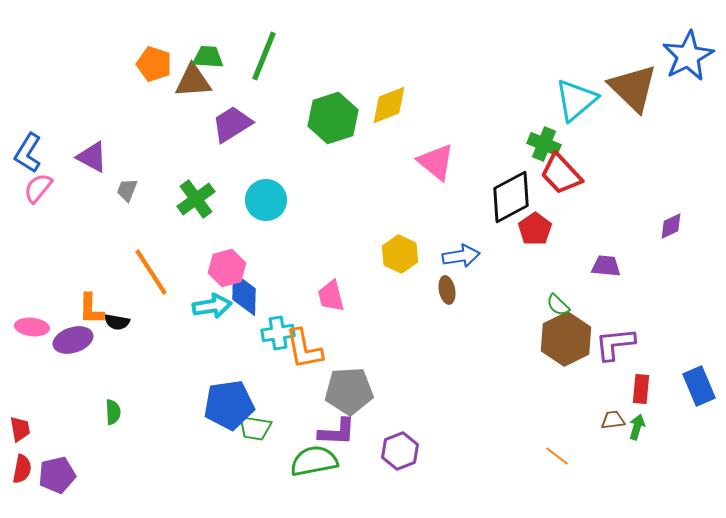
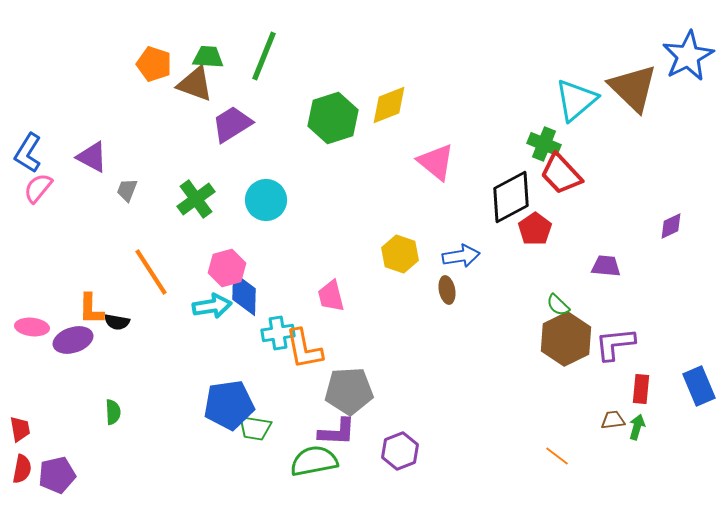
brown triangle at (193, 81): moved 2 px right, 3 px down; rotated 24 degrees clockwise
yellow hexagon at (400, 254): rotated 6 degrees counterclockwise
